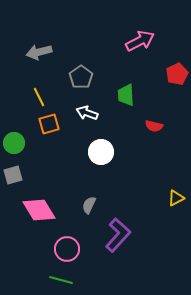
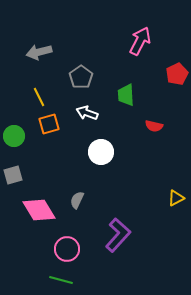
pink arrow: rotated 36 degrees counterclockwise
green circle: moved 7 px up
gray semicircle: moved 12 px left, 5 px up
